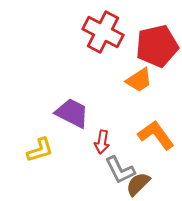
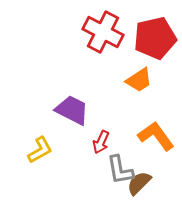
red pentagon: moved 2 px left, 8 px up
purple trapezoid: moved 3 px up
orange L-shape: moved 1 px down
red arrow: moved 1 px left; rotated 15 degrees clockwise
yellow L-shape: rotated 12 degrees counterclockwise
gray L-shape: rotated 16 degrees clockwise
brown semicircle: moved 1 px right, 1 px up
